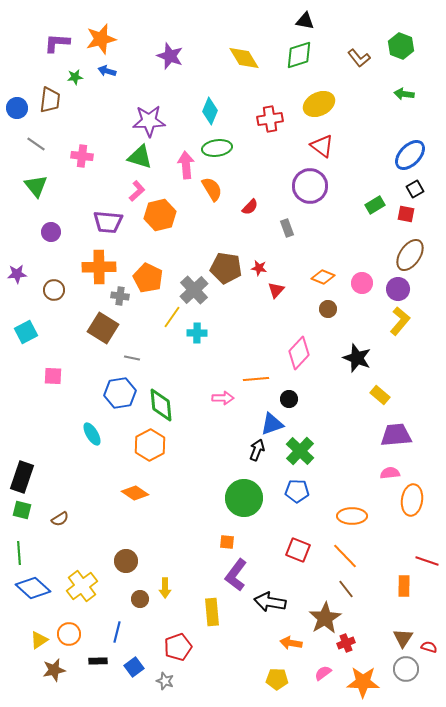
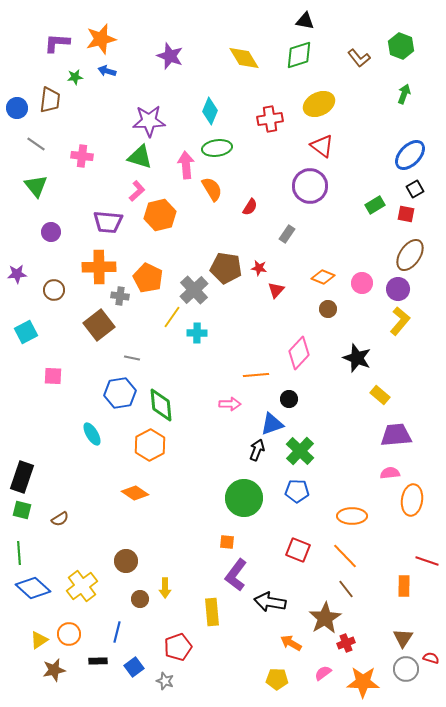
green arrow at (404, 94): rotated 102 degrees clockwise
red semicircle at (250, 207): rotated 12 degrees counterclockwise
gray rectangle at (287, 228): moved 6 px down; rotated 54 degrees clockwise
brown square at (103, 328): moved 4 px left, 3 px up; rotated 20 degrees clockwise
orange line at (256, 379): moved 4 px up
pink arrow at (223, 398): moved 7 px right, 6 px down
orange arrow at (291, 643): rotated 20 degrees clockwise
red semicircle at (429, 647): moved 2 px right, 11 px down
